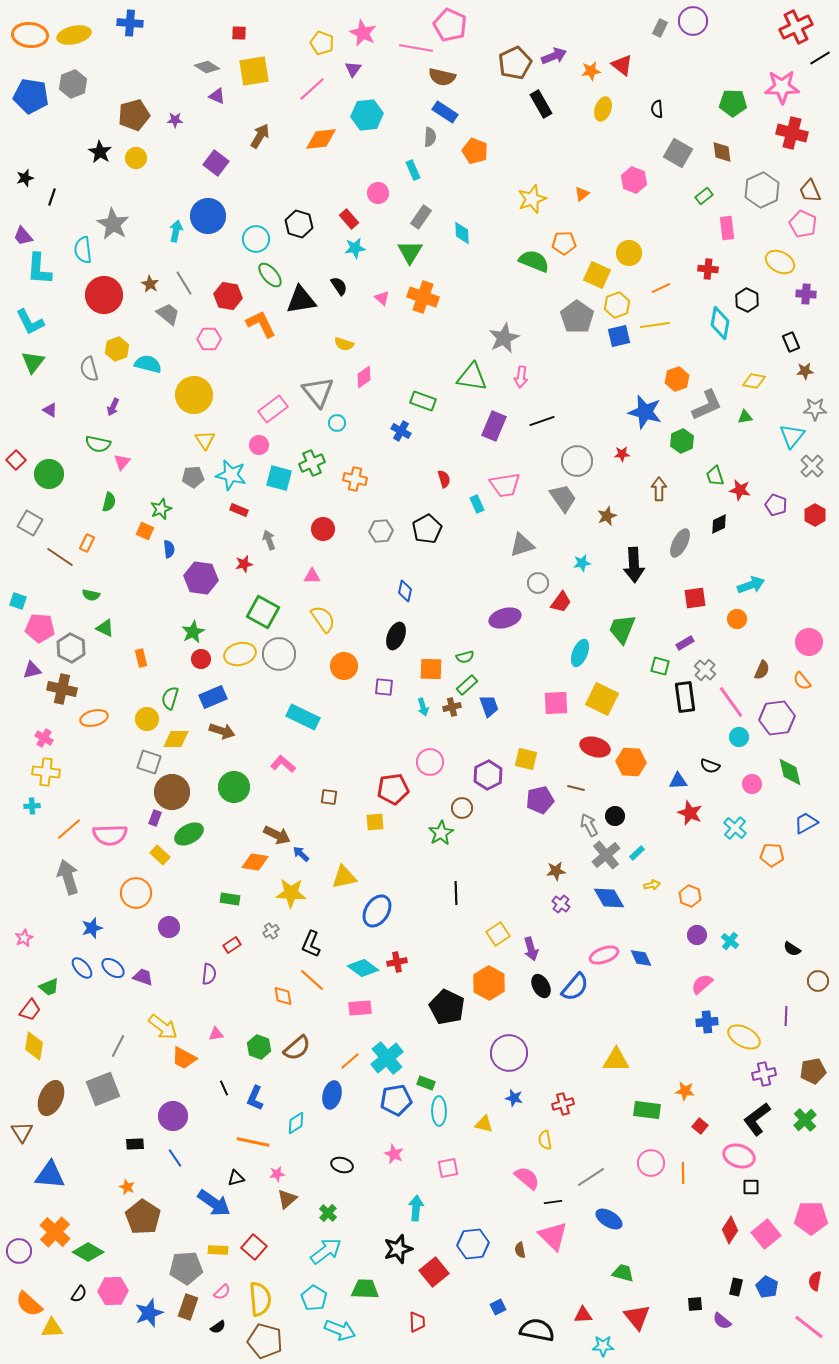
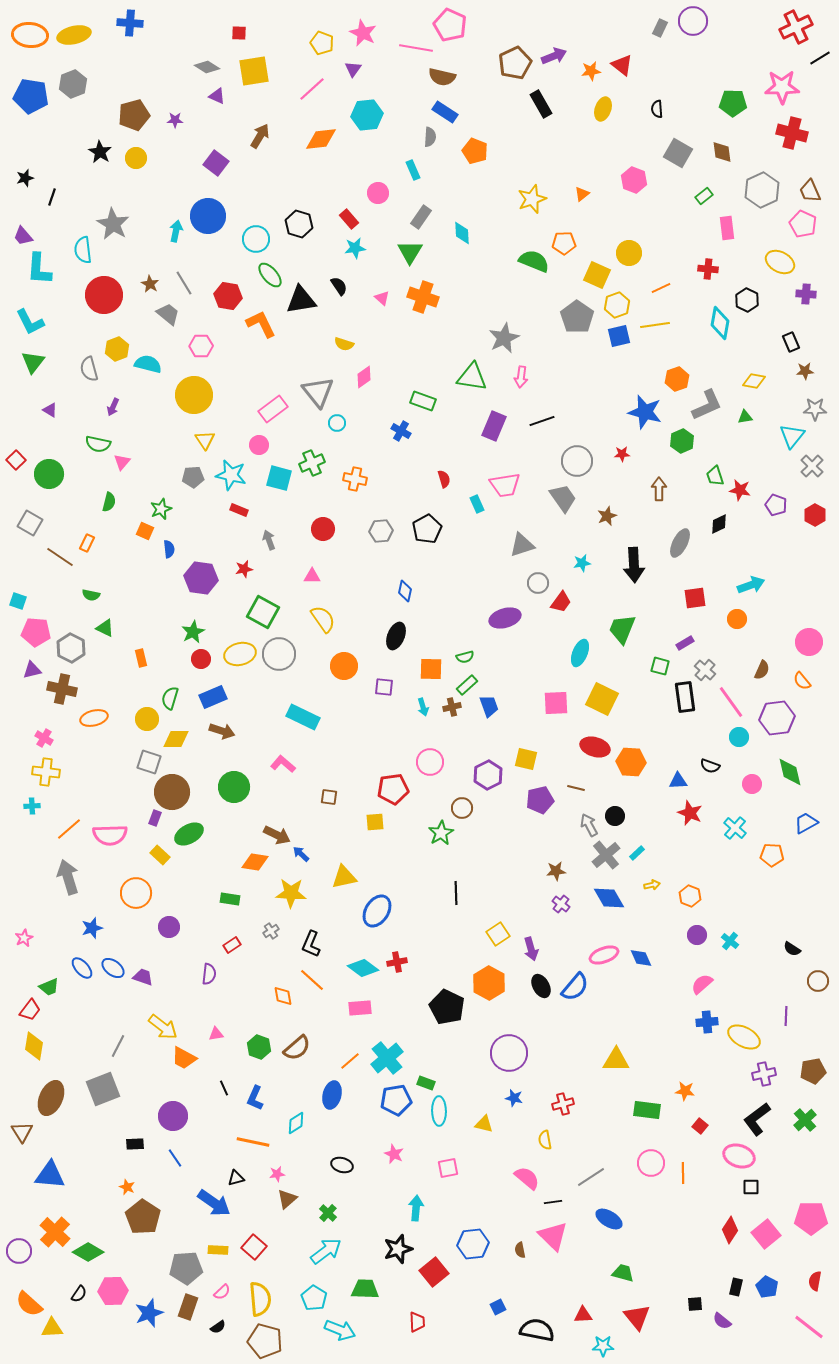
pink hexagon at (209, 339): moved 8 px left, 7 px down
red star at (244, 564): moved 5 px down
pink pentagon at (40, 628): moved 4 px left, 4 px down
